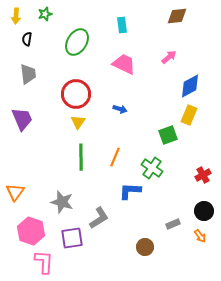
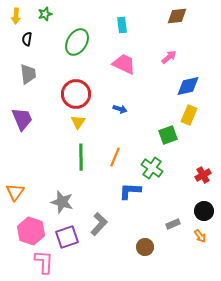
blue diamond: moved 2 px left; rotated 15 degrees clockwise
gray L-shape: moved 6 px down; rotated 15 degrees counterclockwise
purple square: moved 5 px left, 1 px up; rotated 10 degrees counterclockwise
